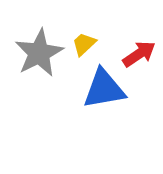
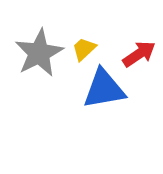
yellow trapezoid: moved 5 px down
